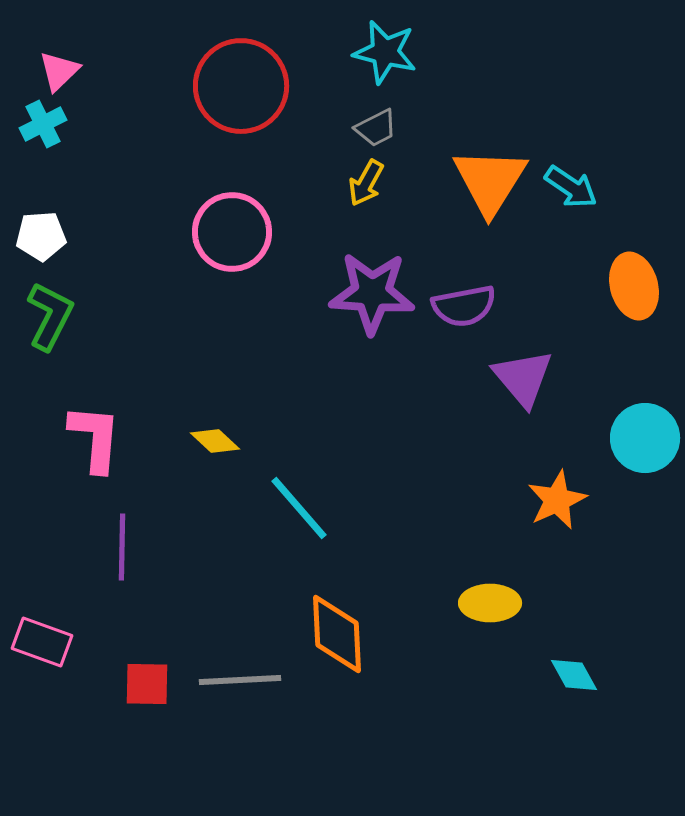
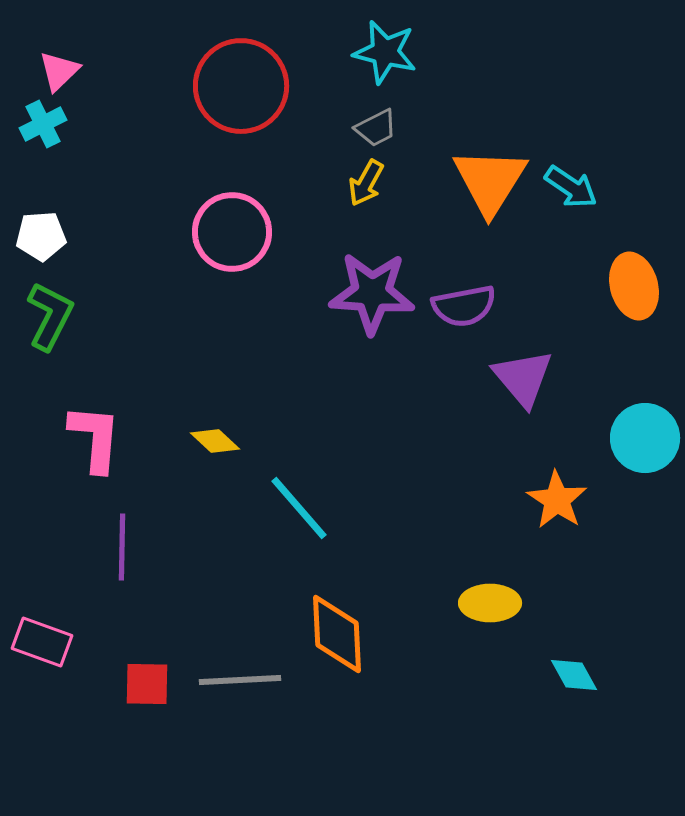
orange star: rotated 14 degrees counterclockwise
